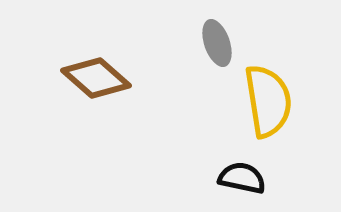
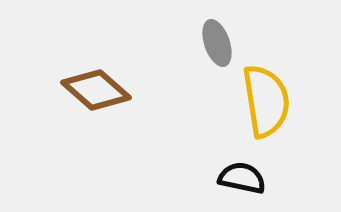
brown diamond: moved 12 px down
yellow semicircle: moved 2 px left
